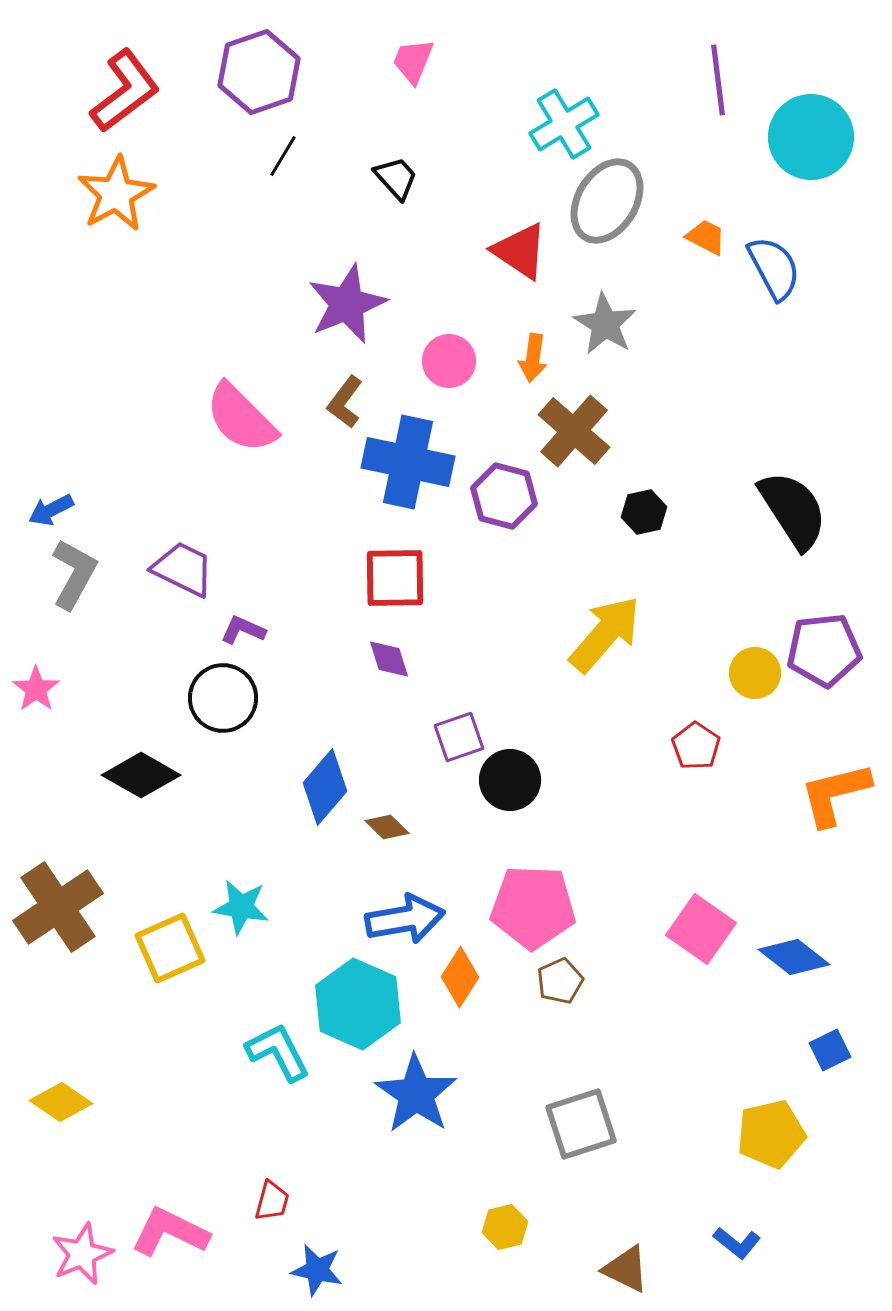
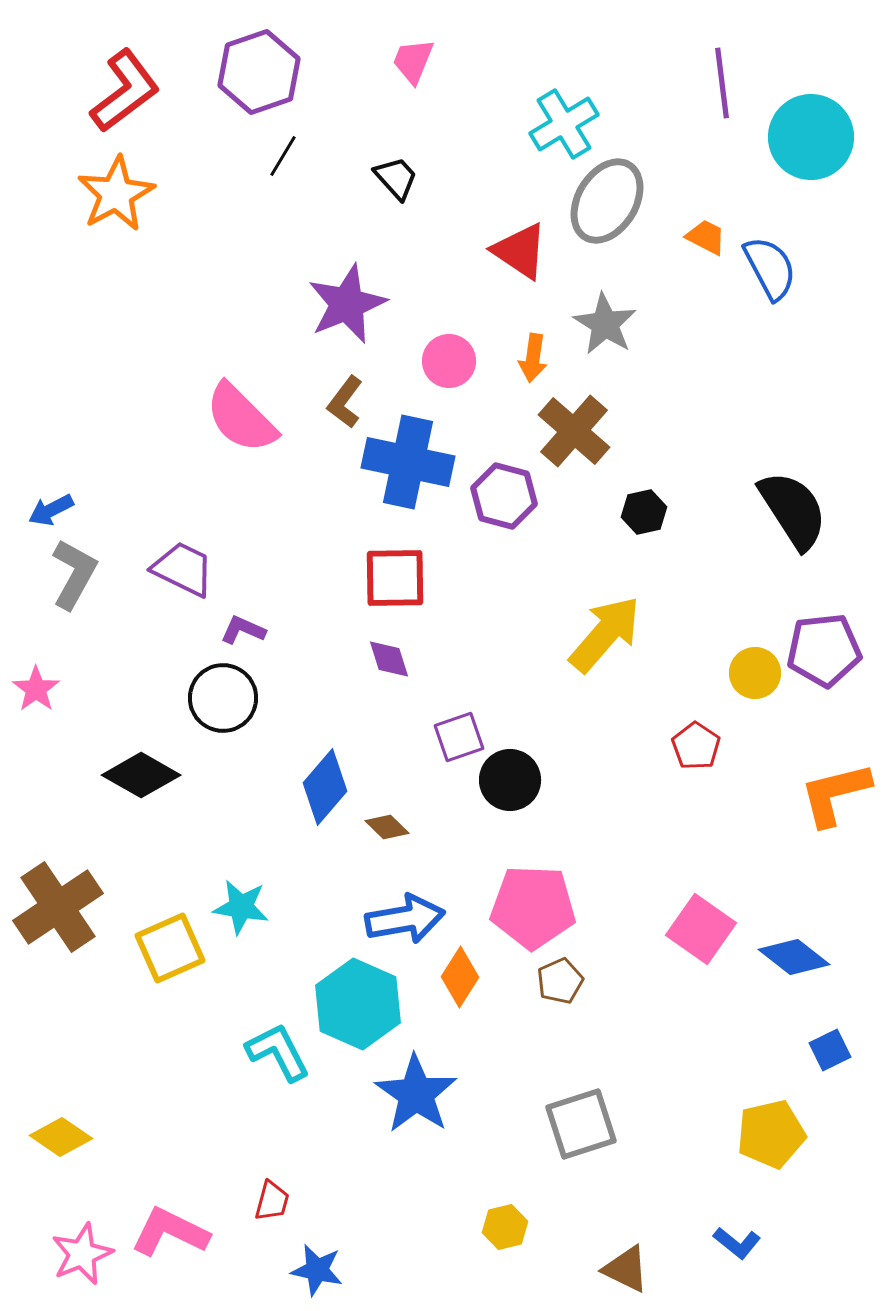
purple line at (718, 80): moved 4 px right, 3 px down
blue semicircle at (774, 268): moved 4 px left
yellow diamond at (61, 1102): moved 35 px down
